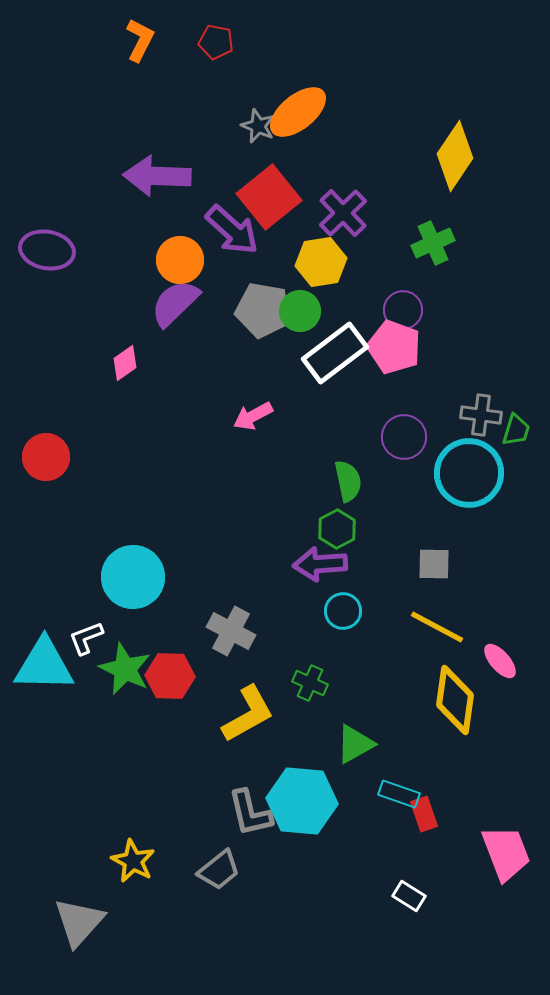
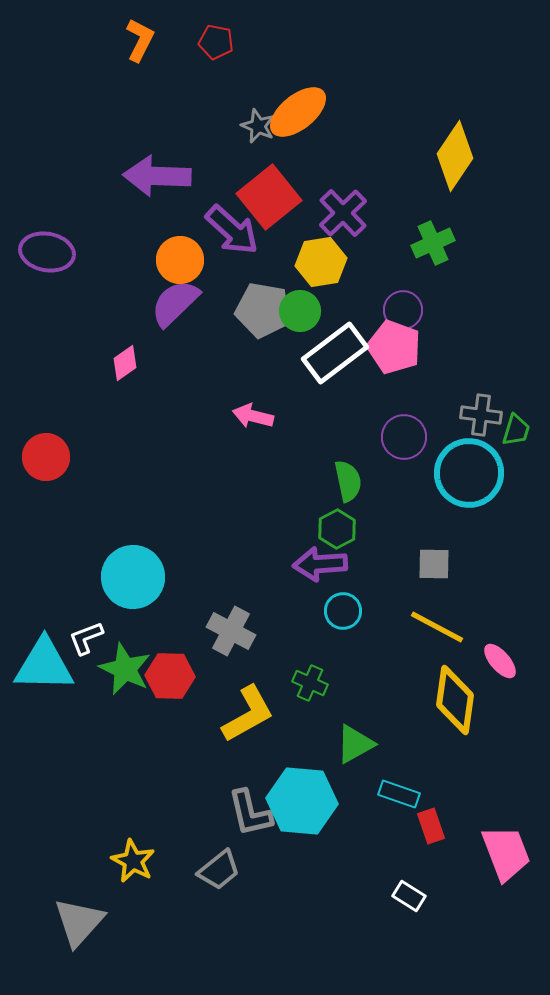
purple ellipse at (47, 250): moved 2 px down
pink arrow at (253, 416): rotated 42 degrees clockwise
red rectangle at (424, 814): moved 7 px right, 12 px down
